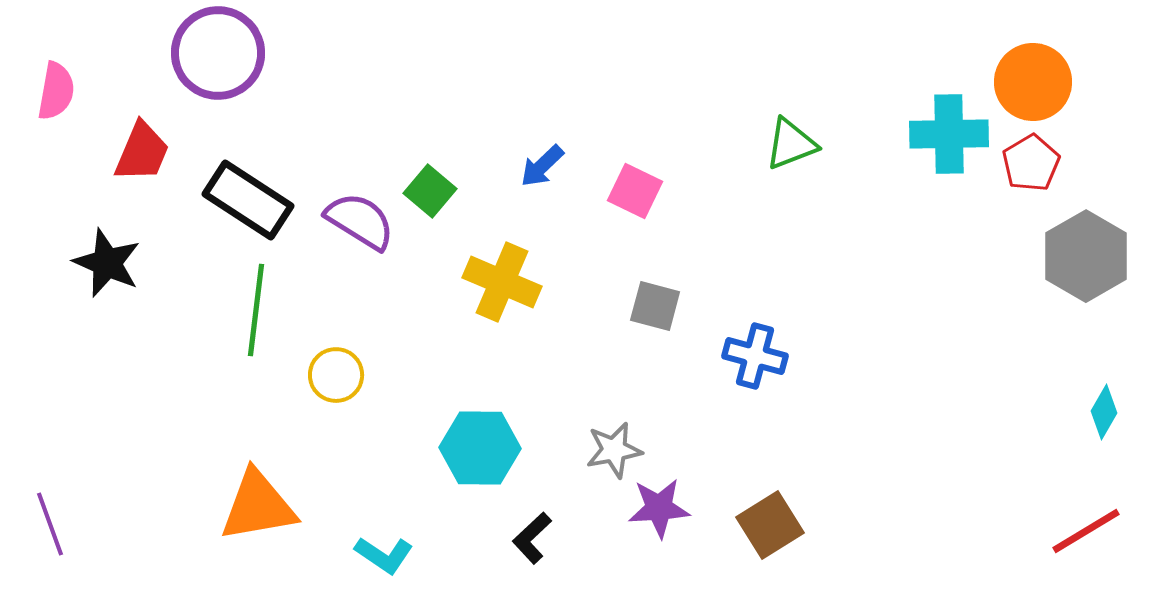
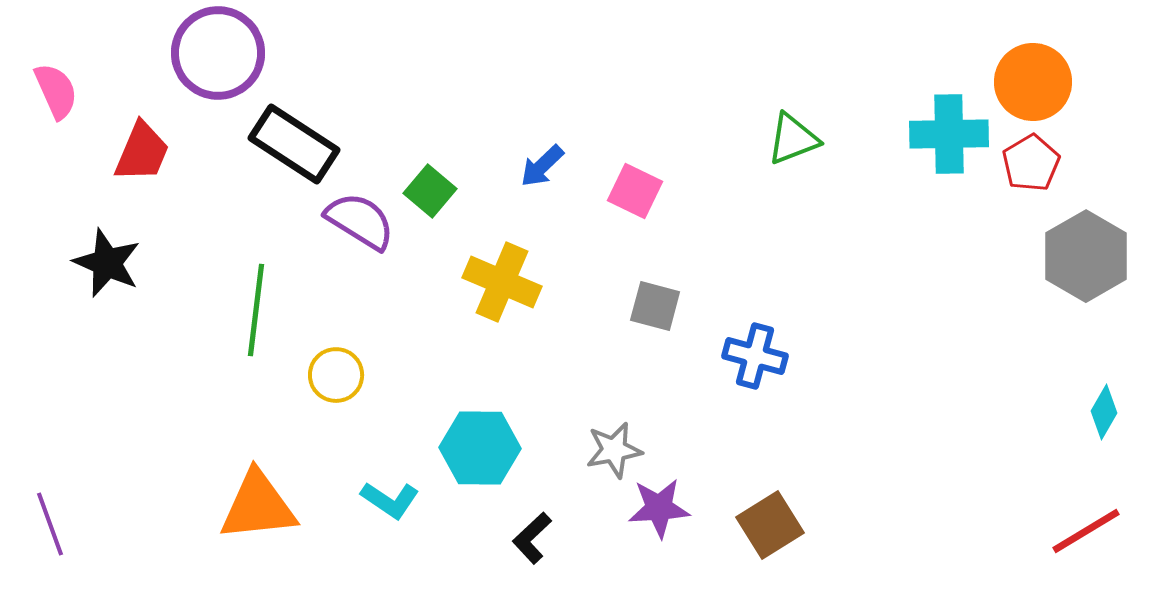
pink semicircle: rotated 34 degrees counterclockwise
green triangle: moved 2 px right, 5 px up
black rectangle: moved 46 px right, 56 px up
orange triangle: rotated 4 degrees clockwise
cyan L-shape: moved 6 px right, 55 px up
